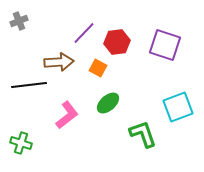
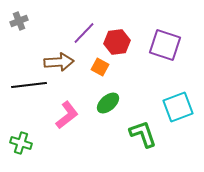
orange square: moved 2 px right, 1 px up
